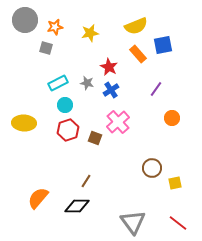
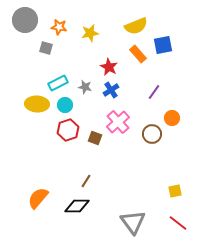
orange star: moved 4 px right; rotated 21 degrees clockwise
gray star: moved 2 px left, 4 px down
purple line: moved 2 px left, 3 px down
yellow ellipse: moved 13 px right, 19 px up
brown circle: moved 34 px up
yellow square: moved 8 px down
